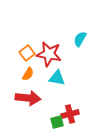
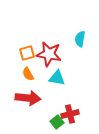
cyan semicircle: rotated 21 degrees counterclockwise
orange square: rotated 21 degrees clockwise
orange semicircle: rotated 120 degrees clockwise
green square: rotated 24 degrees counterclockwise
